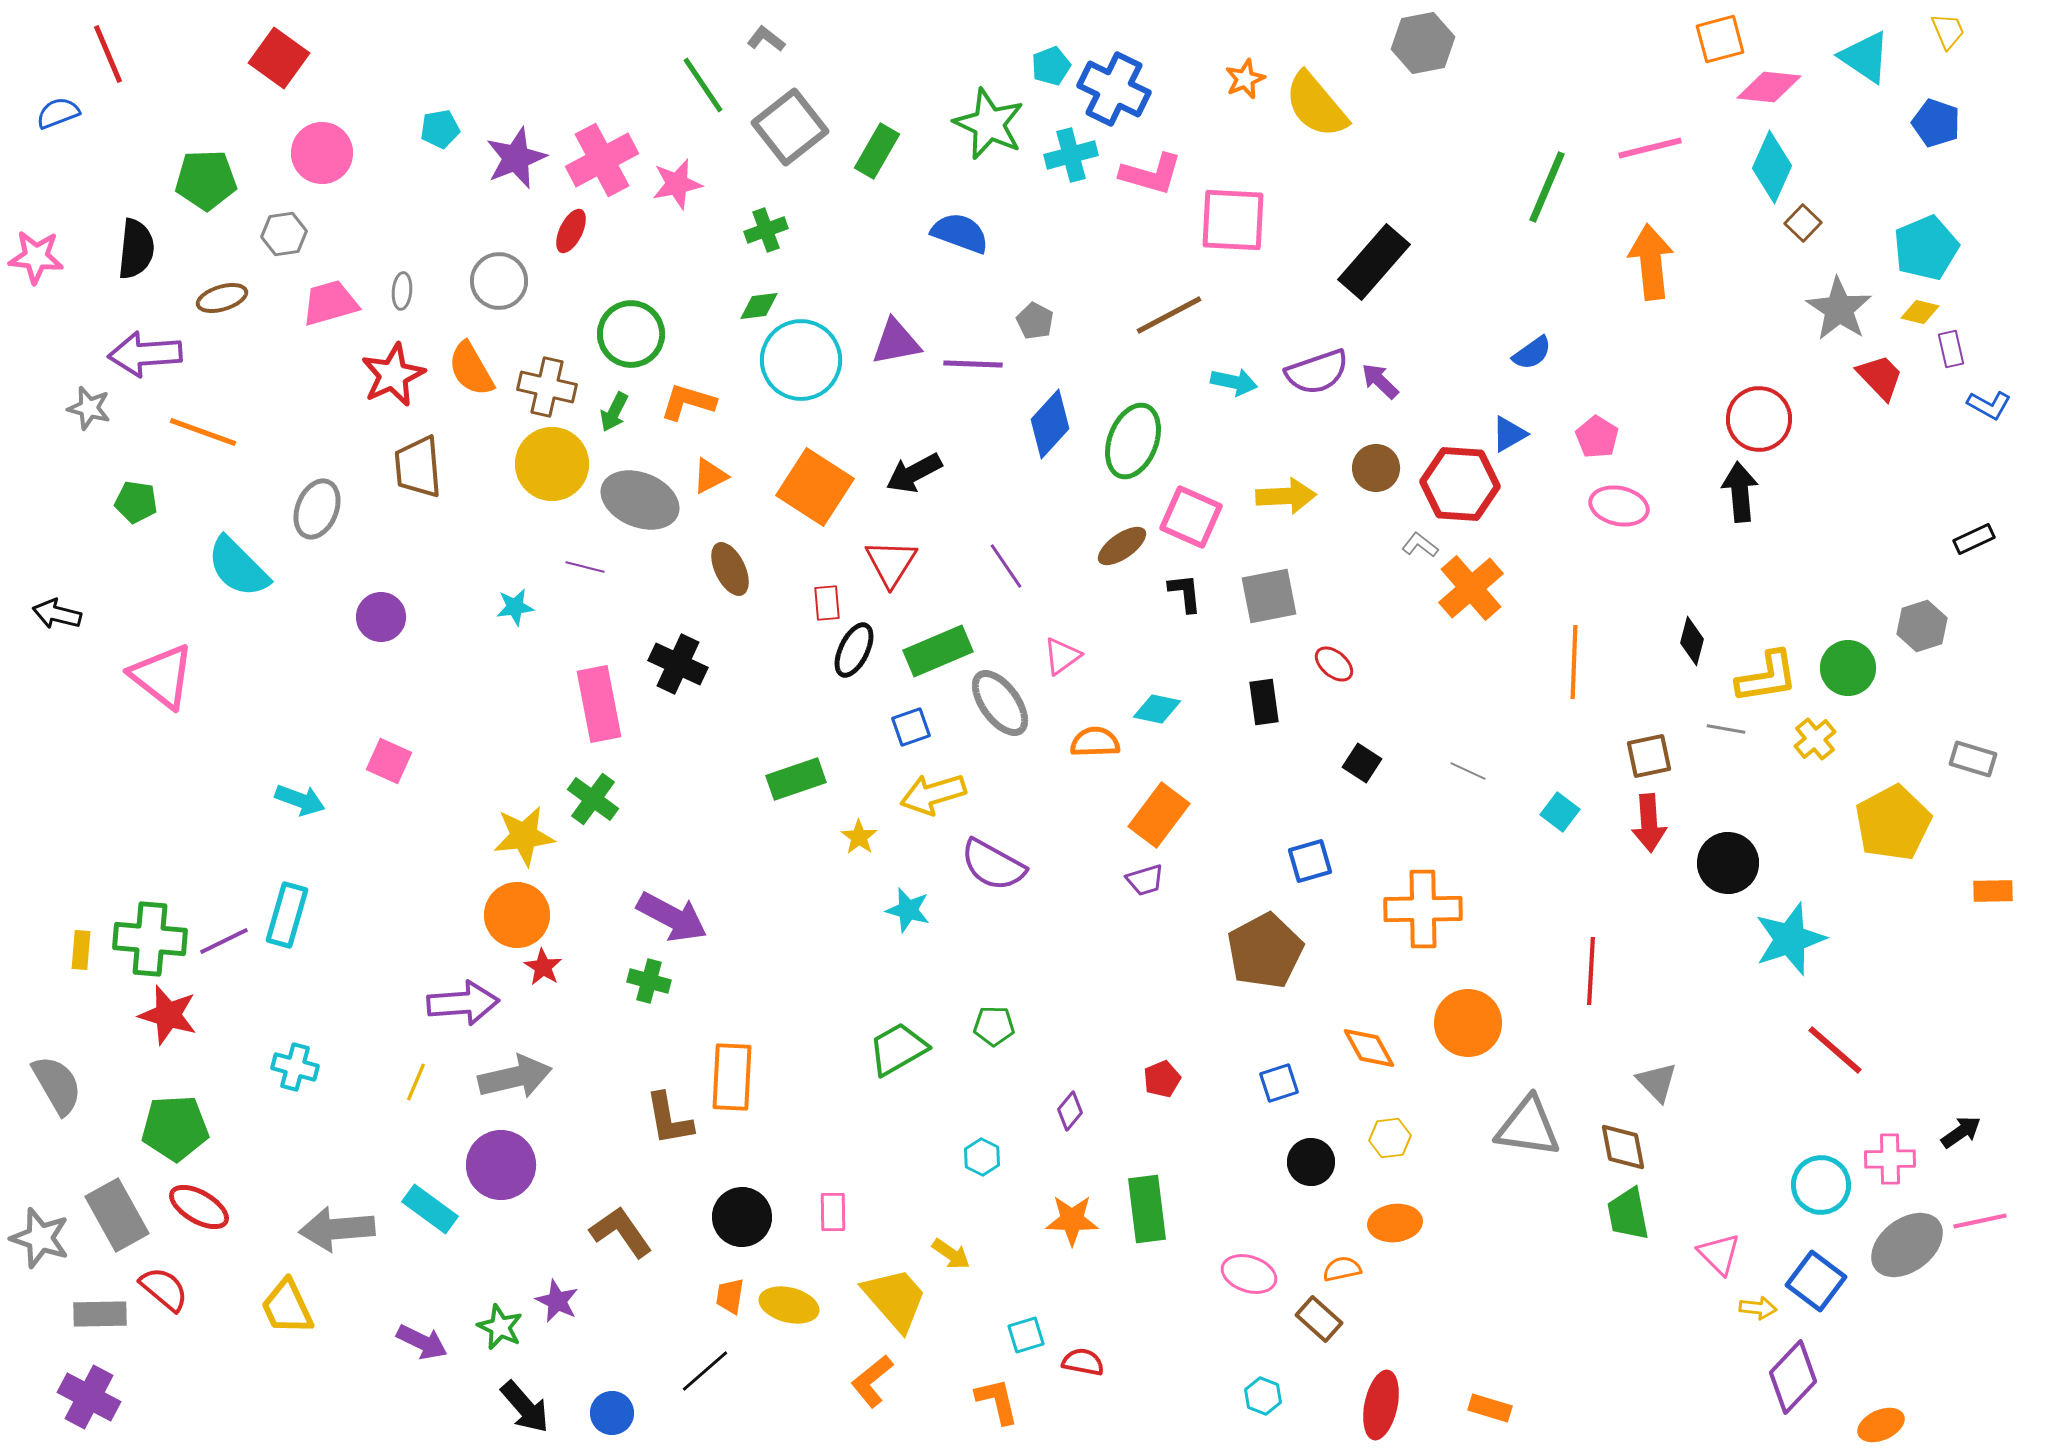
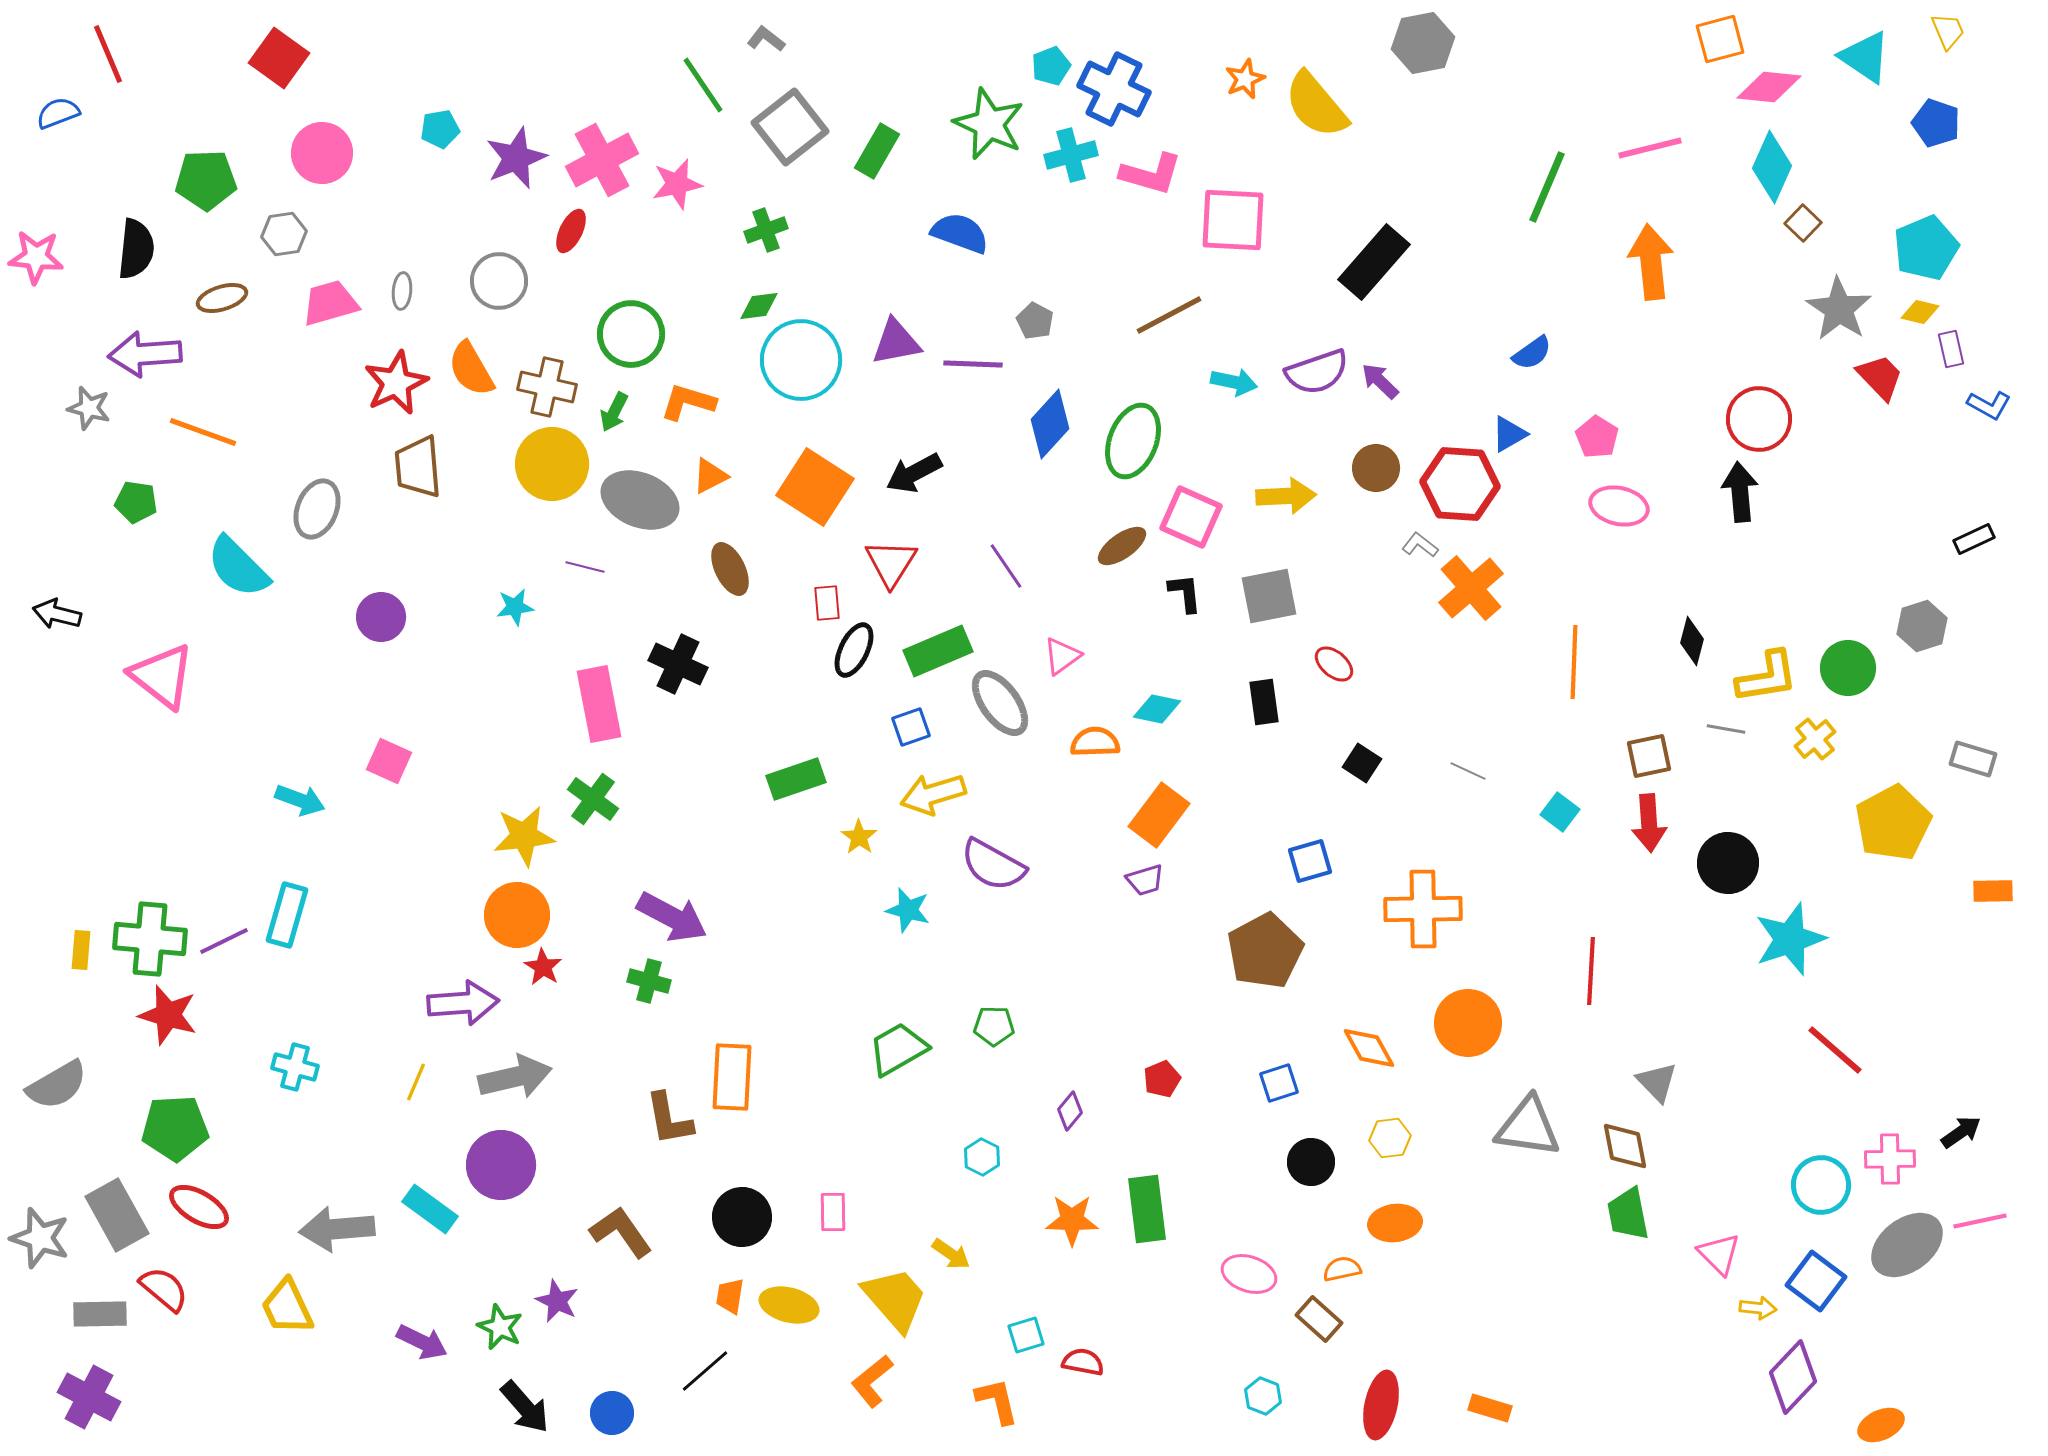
red star at (393, 375): moved 3 px right, 8 px down
gray semicircle at (57, 1085): rotated 90 degrees clockwise
brown diamond at (1623, 1147): moved 2 px right, 1 px up
